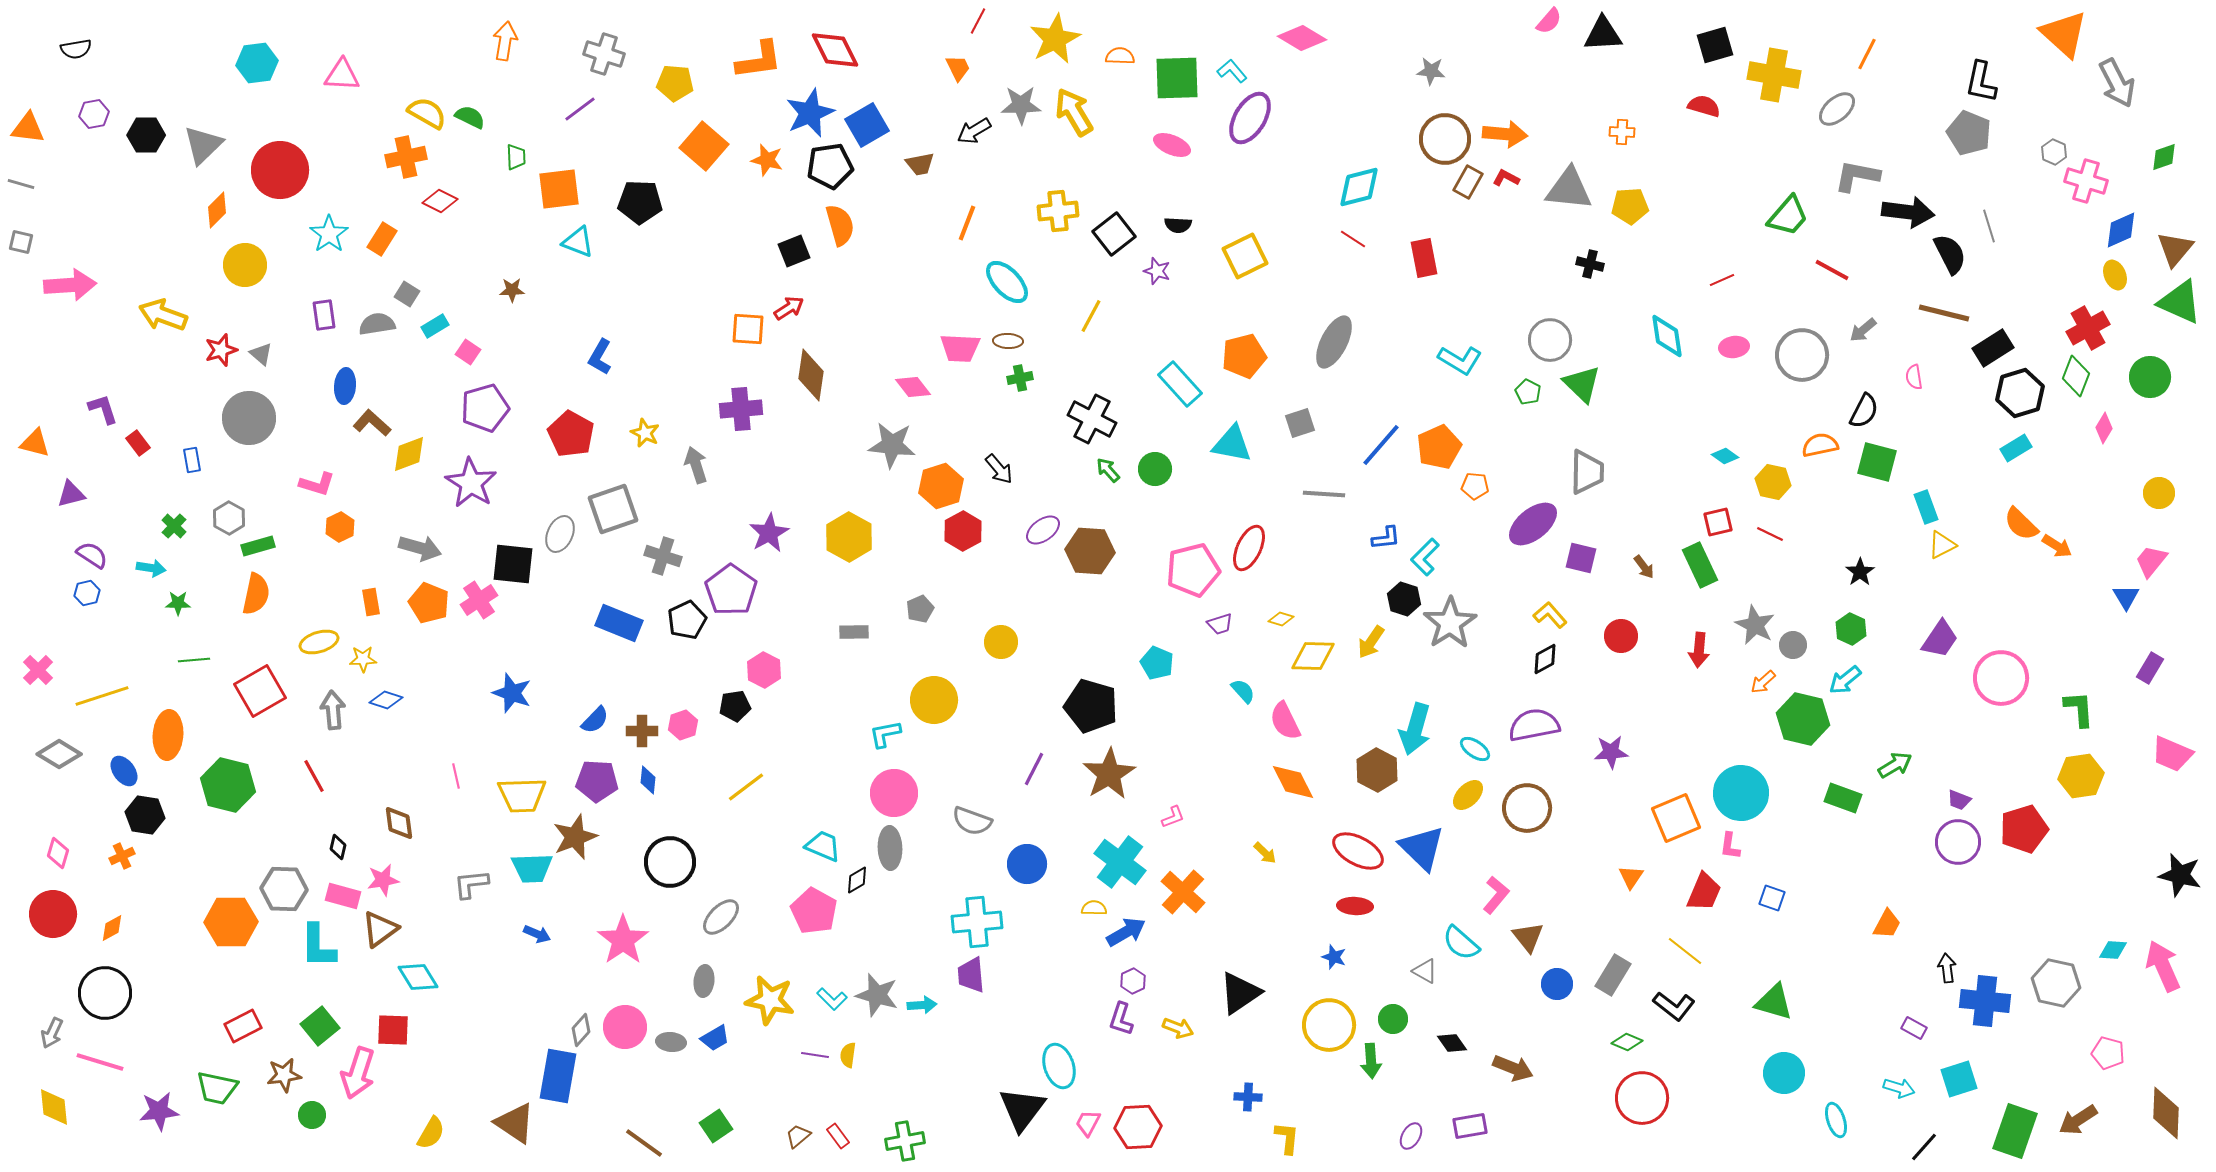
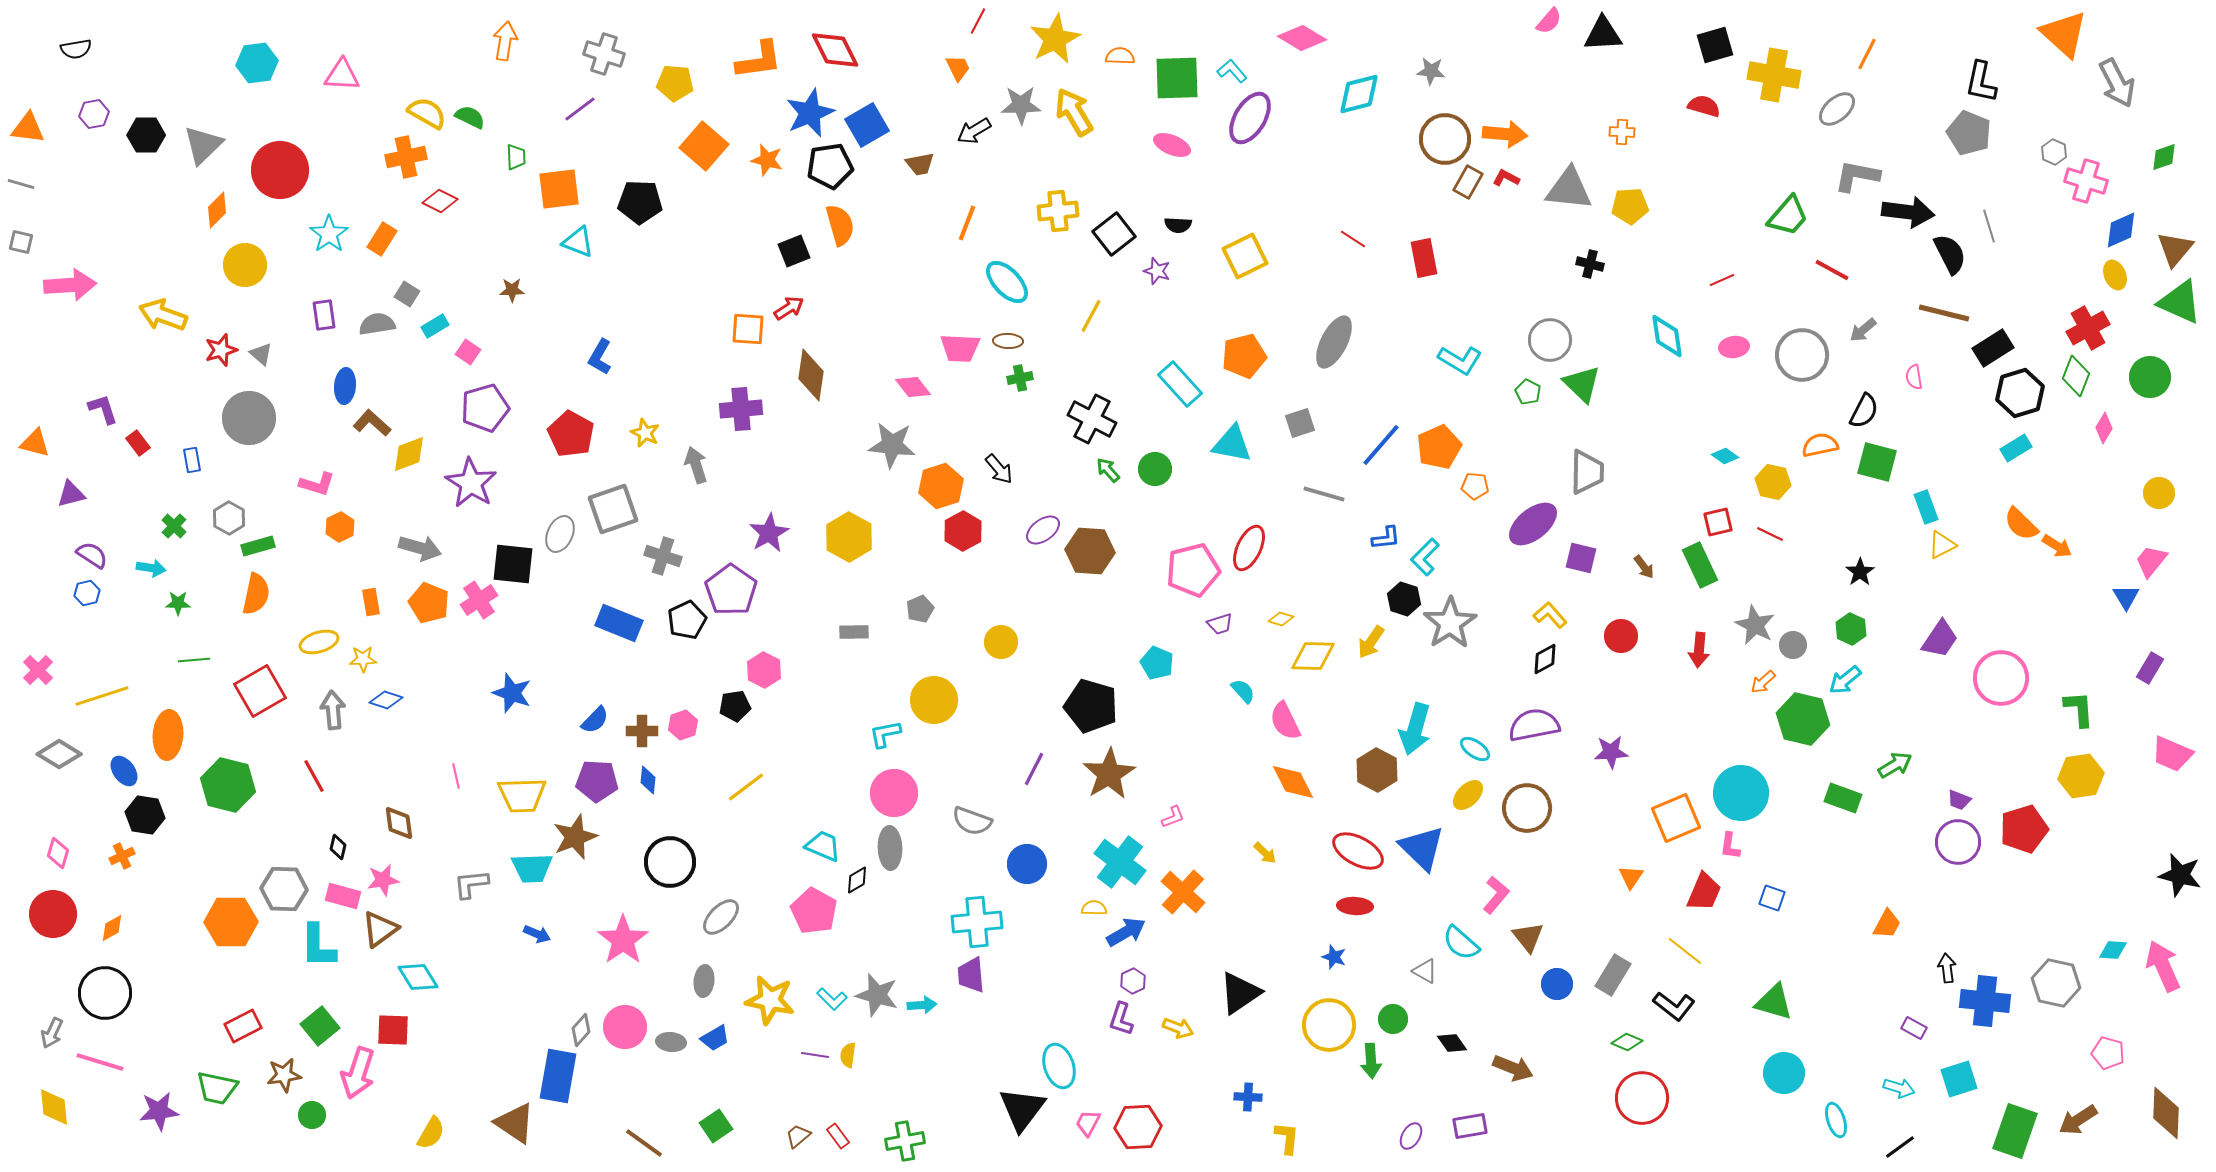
cyan diamond at (1359, 187): moved 93 px up
gray line at (1324, 494): rotated 12 degrees clockwise
black line at (1924, 1147): moved 24 px left; rotated 12 degrees clockwise
